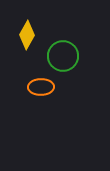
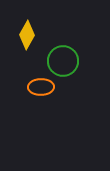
green circle: moved 5 px down
